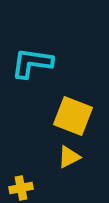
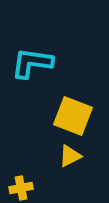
yellow triangle: moved 1 px right, 1 px up
